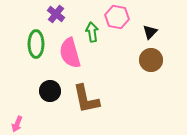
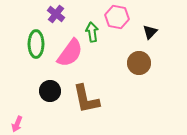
pink semicircle: rotated 128 degrees counterclockwise
brown circle: moved 12 px left, 3 px down
